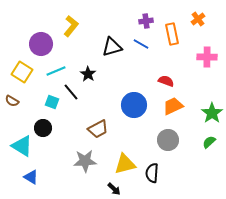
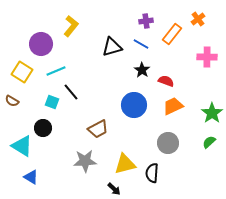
orange rectangle: rotated 50 degrees clockwise
black star: moved 54 px right, 4 px up
gray circle: moved 3 px down
